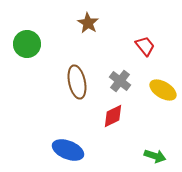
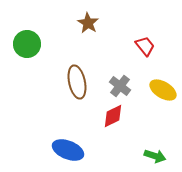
gray cross: moved 5 px down
